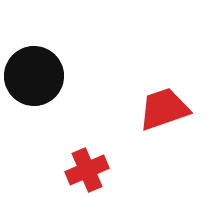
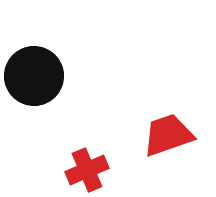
red trapezoid: moved 4 px right, 26 px down
